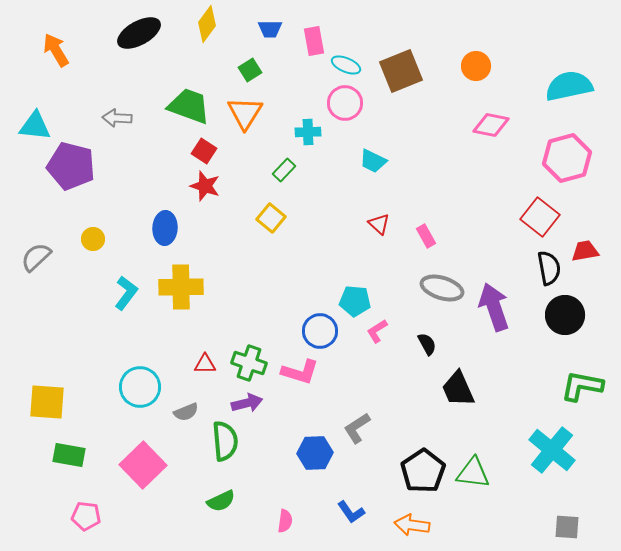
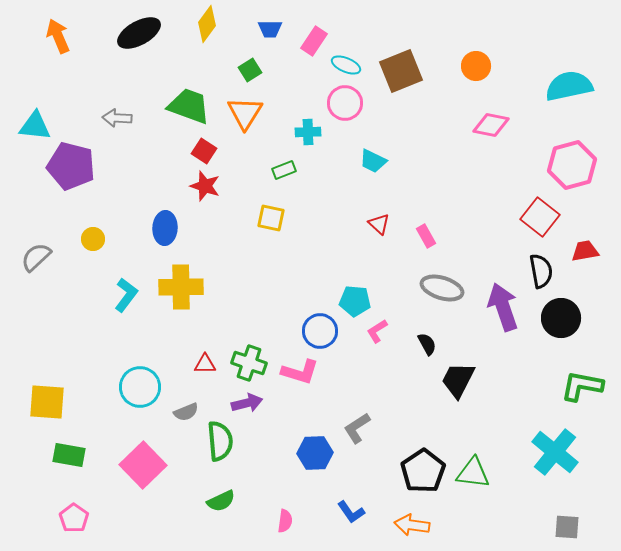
pink rectangle at (314, 41): rotated 44 degrees clockwise
orange arrow at (56, 50): moved 2 px right, 14 px up; rotated 8 degrees clockwise
pink hexagon at (567, 158): moved 5 px right, 7 px down
green rectangle at (284, 170): rotated 25 degrees clockwise
yellow square at (271, 218): rotated 28 degrees counterclockwise
black semicircle at (549, 268): moved 8 px left, 3 px down
cyan L-shape at (126, 293): moved 2 px down
purple arrow at (494, 307): moved 9 px right
black circle at (565, 315): moved 4 px left, 3 px down
black trapezoid at (458, 389): moved 9 px up; rotated 51 degrees clockwise
green semicircle at (225, 441): moved 5 px left
cyan cross at (552, 450): moved 3 px right, 2 px down
pink pentagon at (86, 516): moved 12 px left, 2 px down; rotated 28 degrees clockwise
